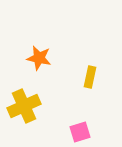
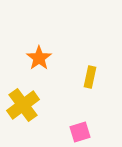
orange star: rotated 25 degrees clockwise
yellow cross: moved 1 px left, 1 px up; rotated 12 degrees counterclockwise
